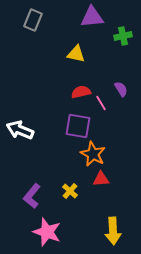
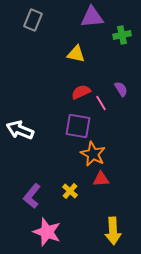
green cross: moved 1 px left, 1 px up
red semicircle: rotated 12 degrees counterclockwise
